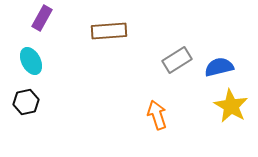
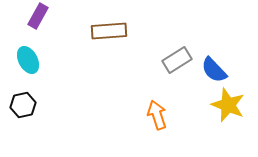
purple rectangle: moved 4 px left, 2 px up
cyan ellipse: moved 3 px left, 1 px up
blue semicircle: moved 5 px left, 3 px down; rotated 120 degrees counterclockwise
black hexagon: moved 3 px left, 3 px down
yellow star: moved 3 px left, 1 px up; rotated 8 degrees counterclockwise
